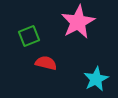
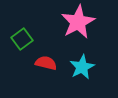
green square: moved 7 px left, 3 px down; rotated 15 degrees counterclockwise
cyan star: moved 14 px left, 12 px up
